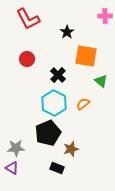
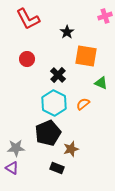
pink cross: rotated 16 degrees counterclockwise
green triangle: moved 2 px down; rotated 16 degrees counterclockwise
